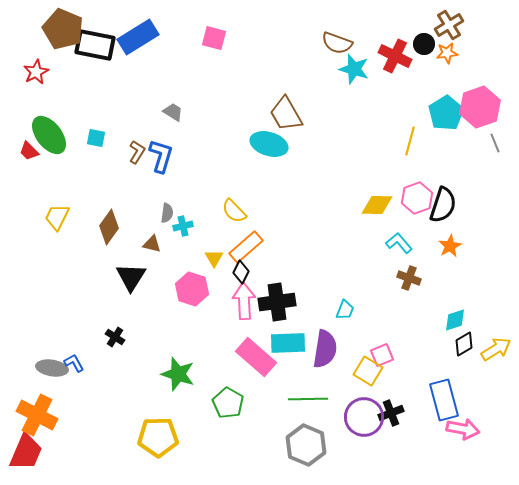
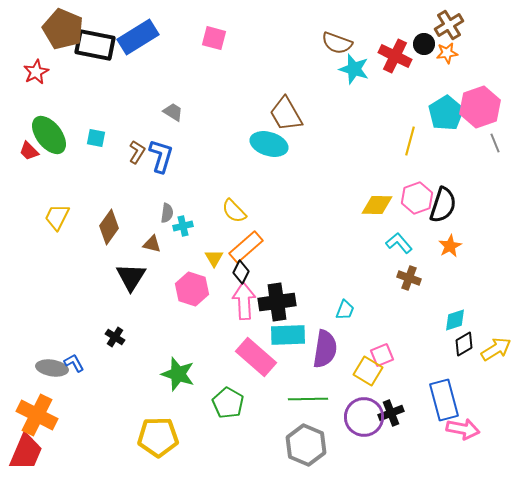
cyan rectangle at (288, 343): moved 8 px up
